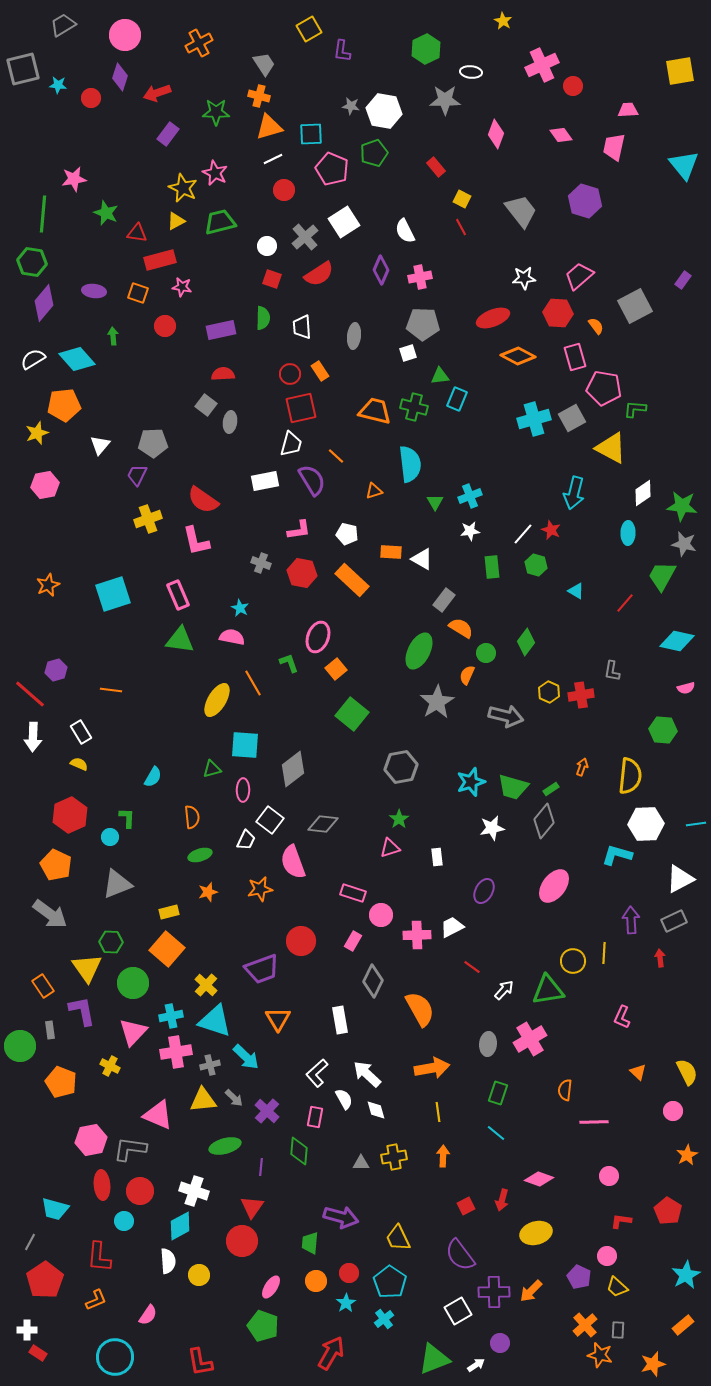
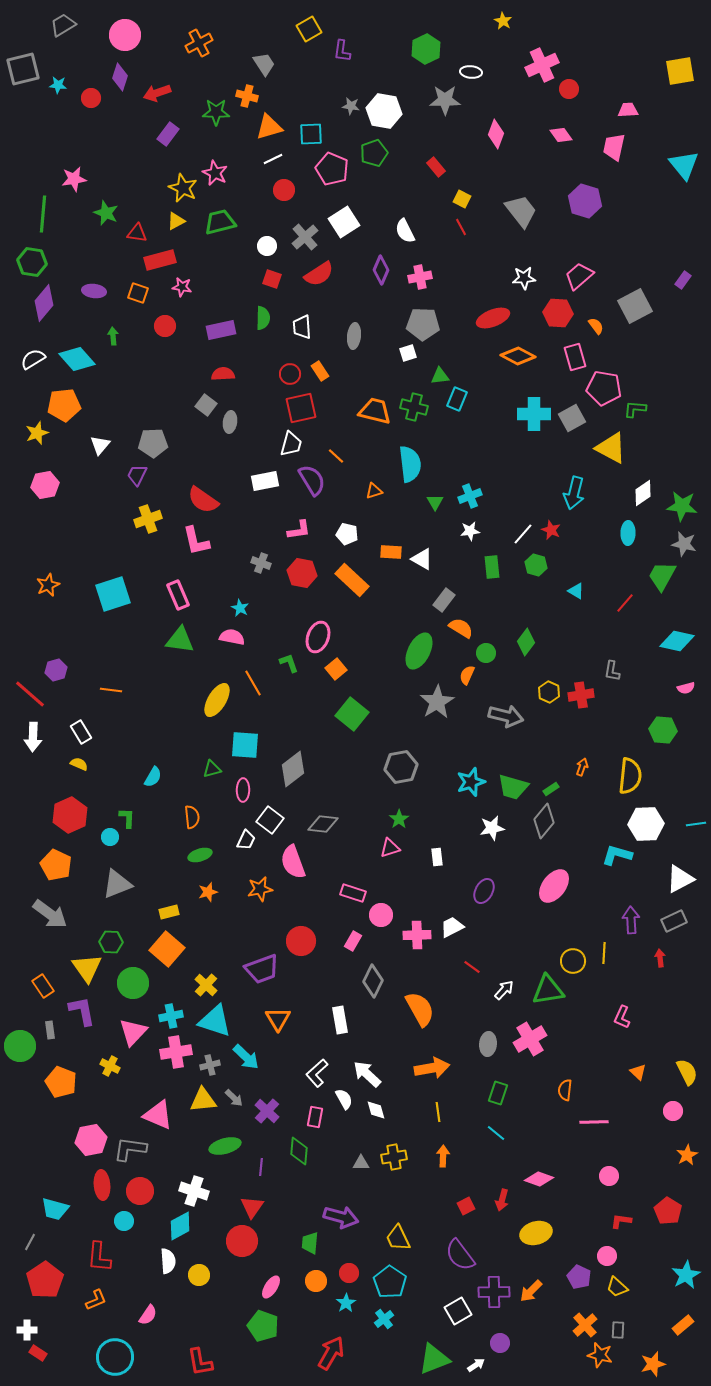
red circle at (573, 86): moved 4 px left, 3 px down
orange cross at (259, 96): moved 12 px left
cyan cross at (534, 419): moved 5 px up; rotated 16 degrees clockwise
